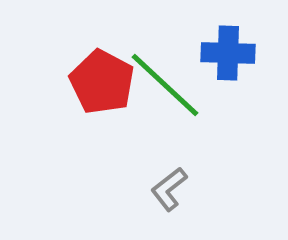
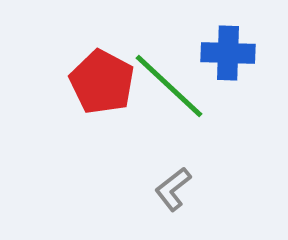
green line: moved 4 px right, 1 px down
gray L-shape: moved 4 px right
